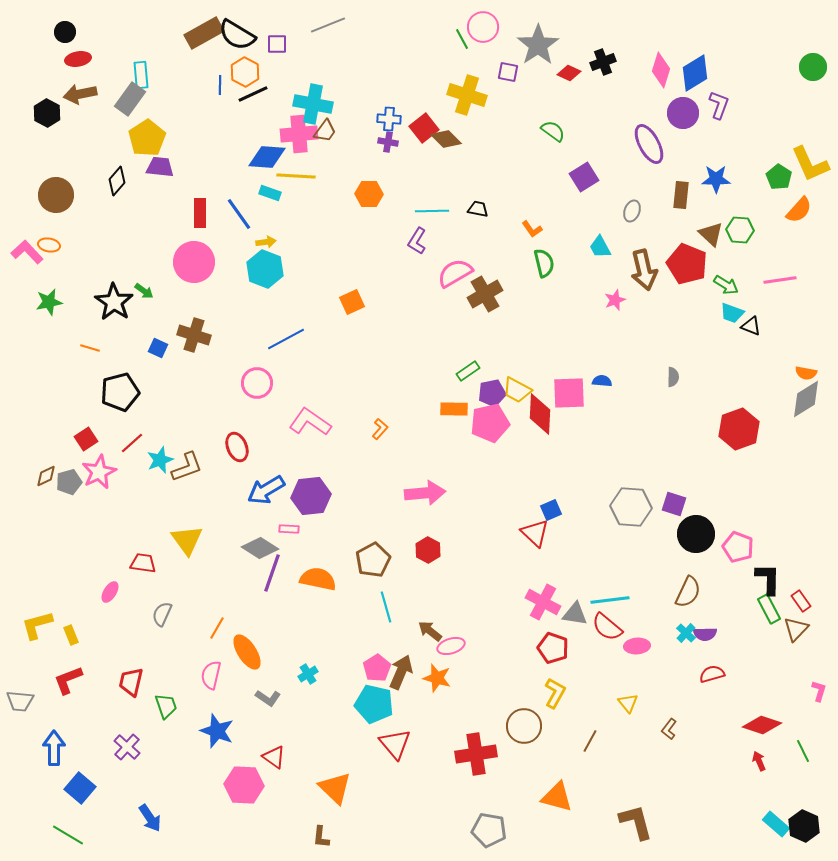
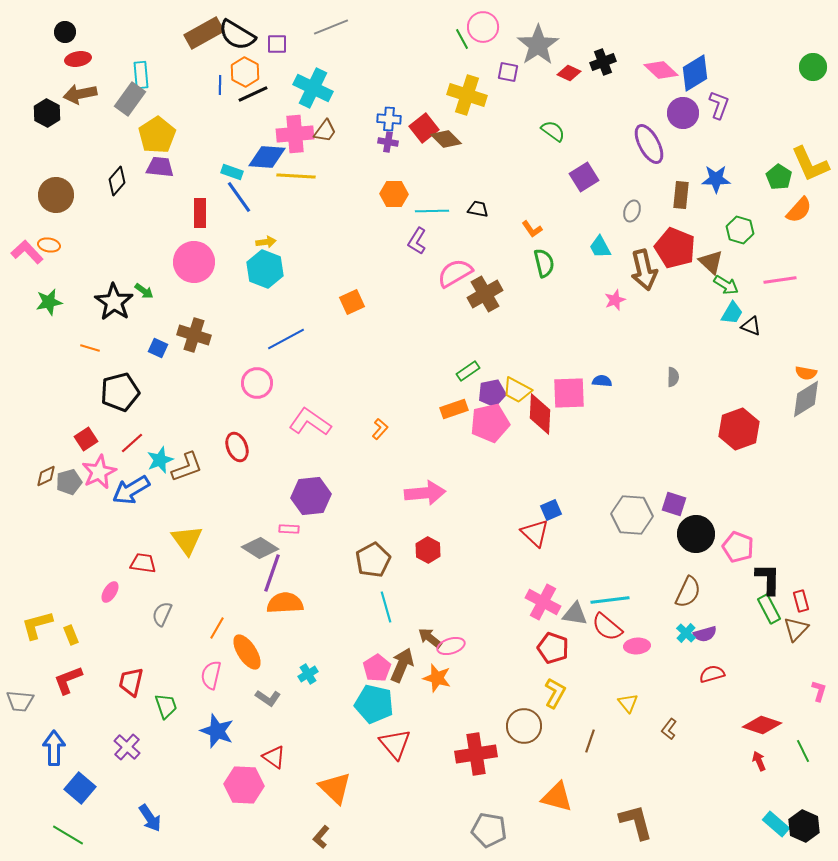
gray line at (328, 25): moved 3 px right, 2 px down
pink diamond at (661, 70): rotated 64 degrees counterclockwise
cyan cross at (313, 104): moved 16 px up; rotated 15 degrees clockwise
pink cross at (299, 134): moved 4 px left
yellow pentagon at (147, 138): moved 10 px right, 3 px up
cyan rectangle at (270, 193): moved 38 px left, 21 px up
orange hexagon at (369, 194): moved 25 px right
blue line at (239, 214): moved 17 px up
green hexagon at (740, 230): rotated 12 degrees clockwise
brown triangle at (711, 234): moved 28 px down
red pentagon at (687, 264): moved 12 px left, 16 px up
cyan trapezoid at (732, 313): rotated 80 degrees counterclockwise
orange rectangle at (454, 409): rotated 20 degrees counterclockwise
blue arrow at (266, 490): moved 135 px left
gray hexagon at (631, 507): moved 1 px right, 8 px down
orange semicircle at (318, 579): moved 33 px left, 24 px down; rotated 15 degrees counterclockwise
red rectangle at (801, 601): rotated 20 degrees clockwise
brown arrow at (430, 631): moved 7 px down
purple semicircle at (705, 634): rotated 15 degrees counterclockwise
brown arrow at (401, 672): moved 1 px right, 7 px up
brown line at (590, 741): rotated 10 degrees counterclockwise
brown L-shape at (321, 837): rotated 35 degrees clockwise
